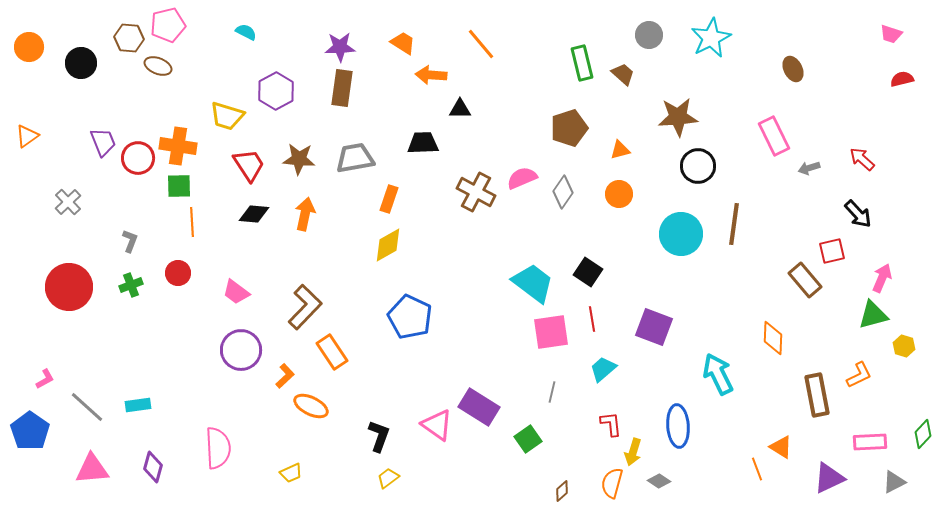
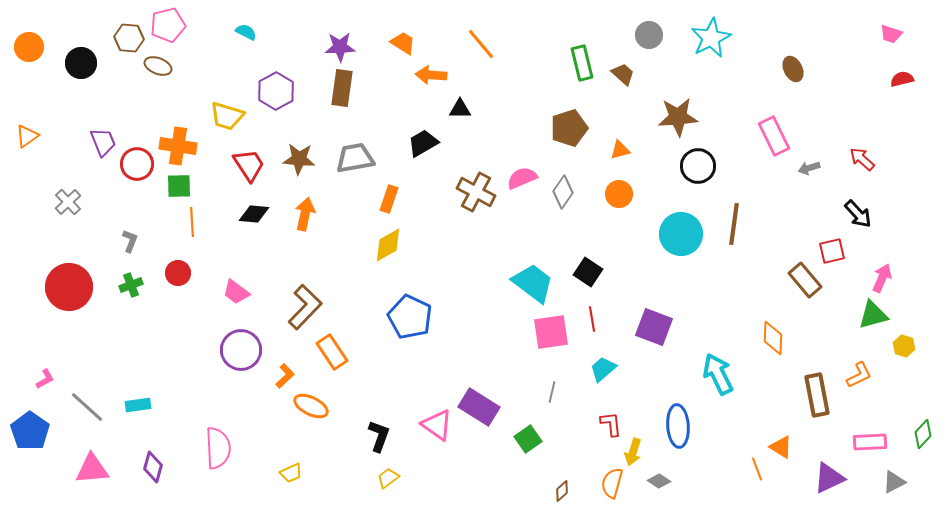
black trapezoid at (423, 143): rotated 28 degrees counterclockwise
red circle at (138, 158): moved 1 px left, 6 px down
